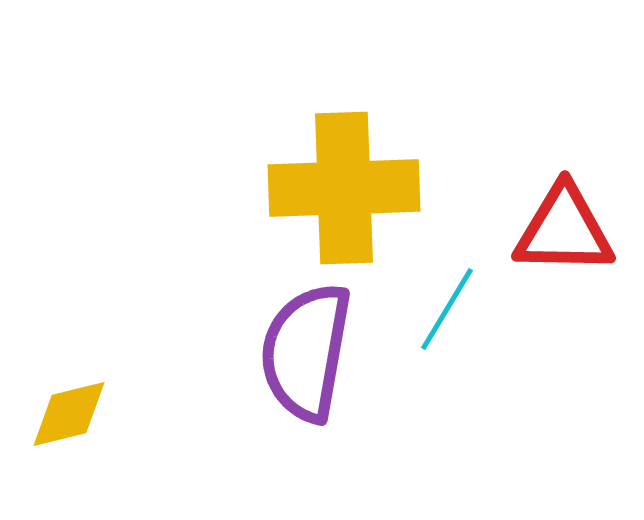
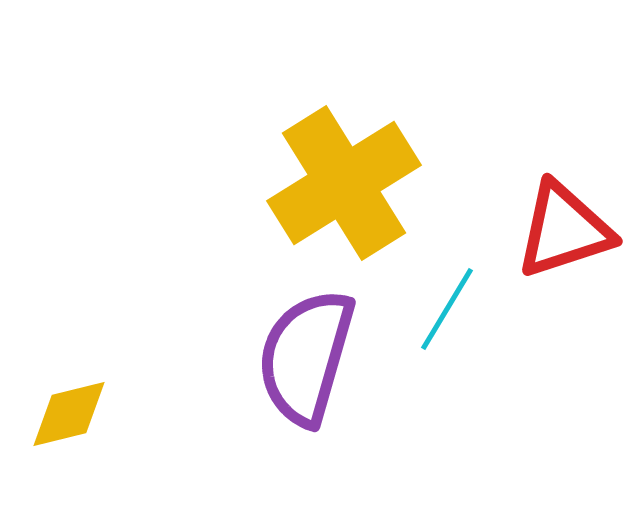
yellow cross: moved 5 px up; rotated 30 degrees counterclockwise
red triangle: rotated 19 degrees counterclockwise
purple semicircle: moved 5 px down; rotated 6 degrees clockwise
